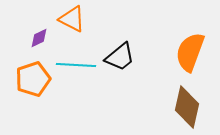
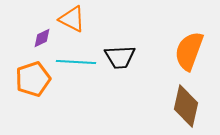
purple diamond: moved 3 px right
orange semicircle: moved 1 px left, 1 px up
black trapezoid: rotated 36 degrees clockwise
cyan line: moved 3 px up
brown diamond: moved 1 px left, 1 px up
